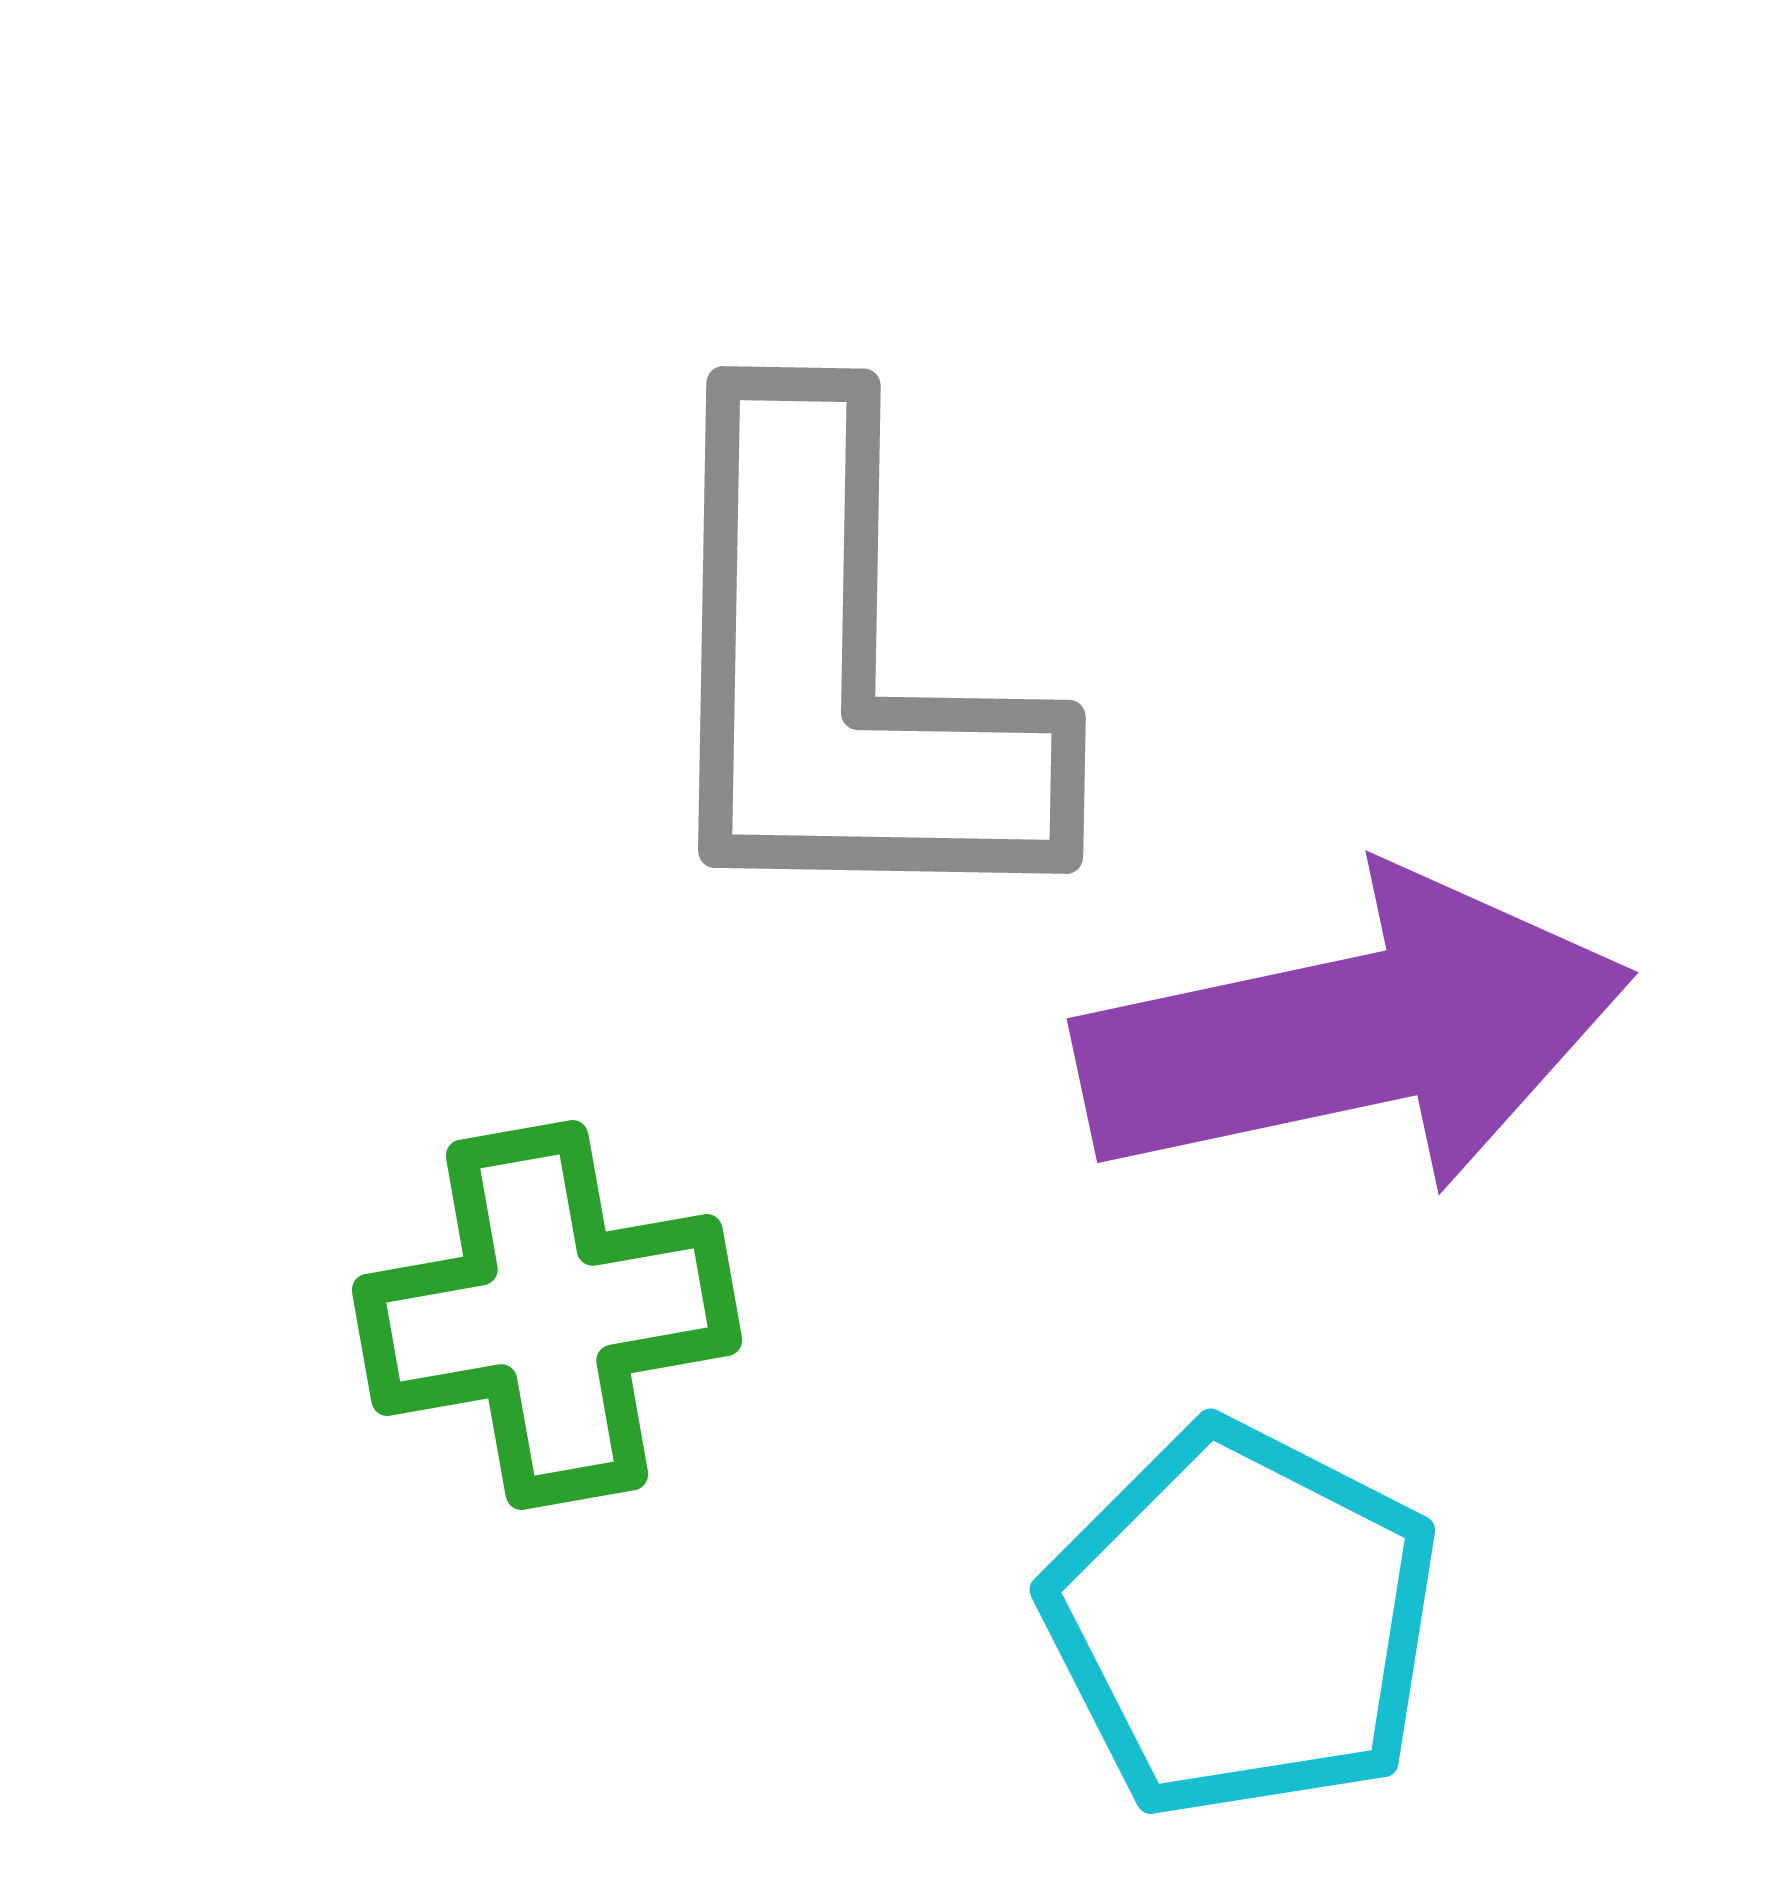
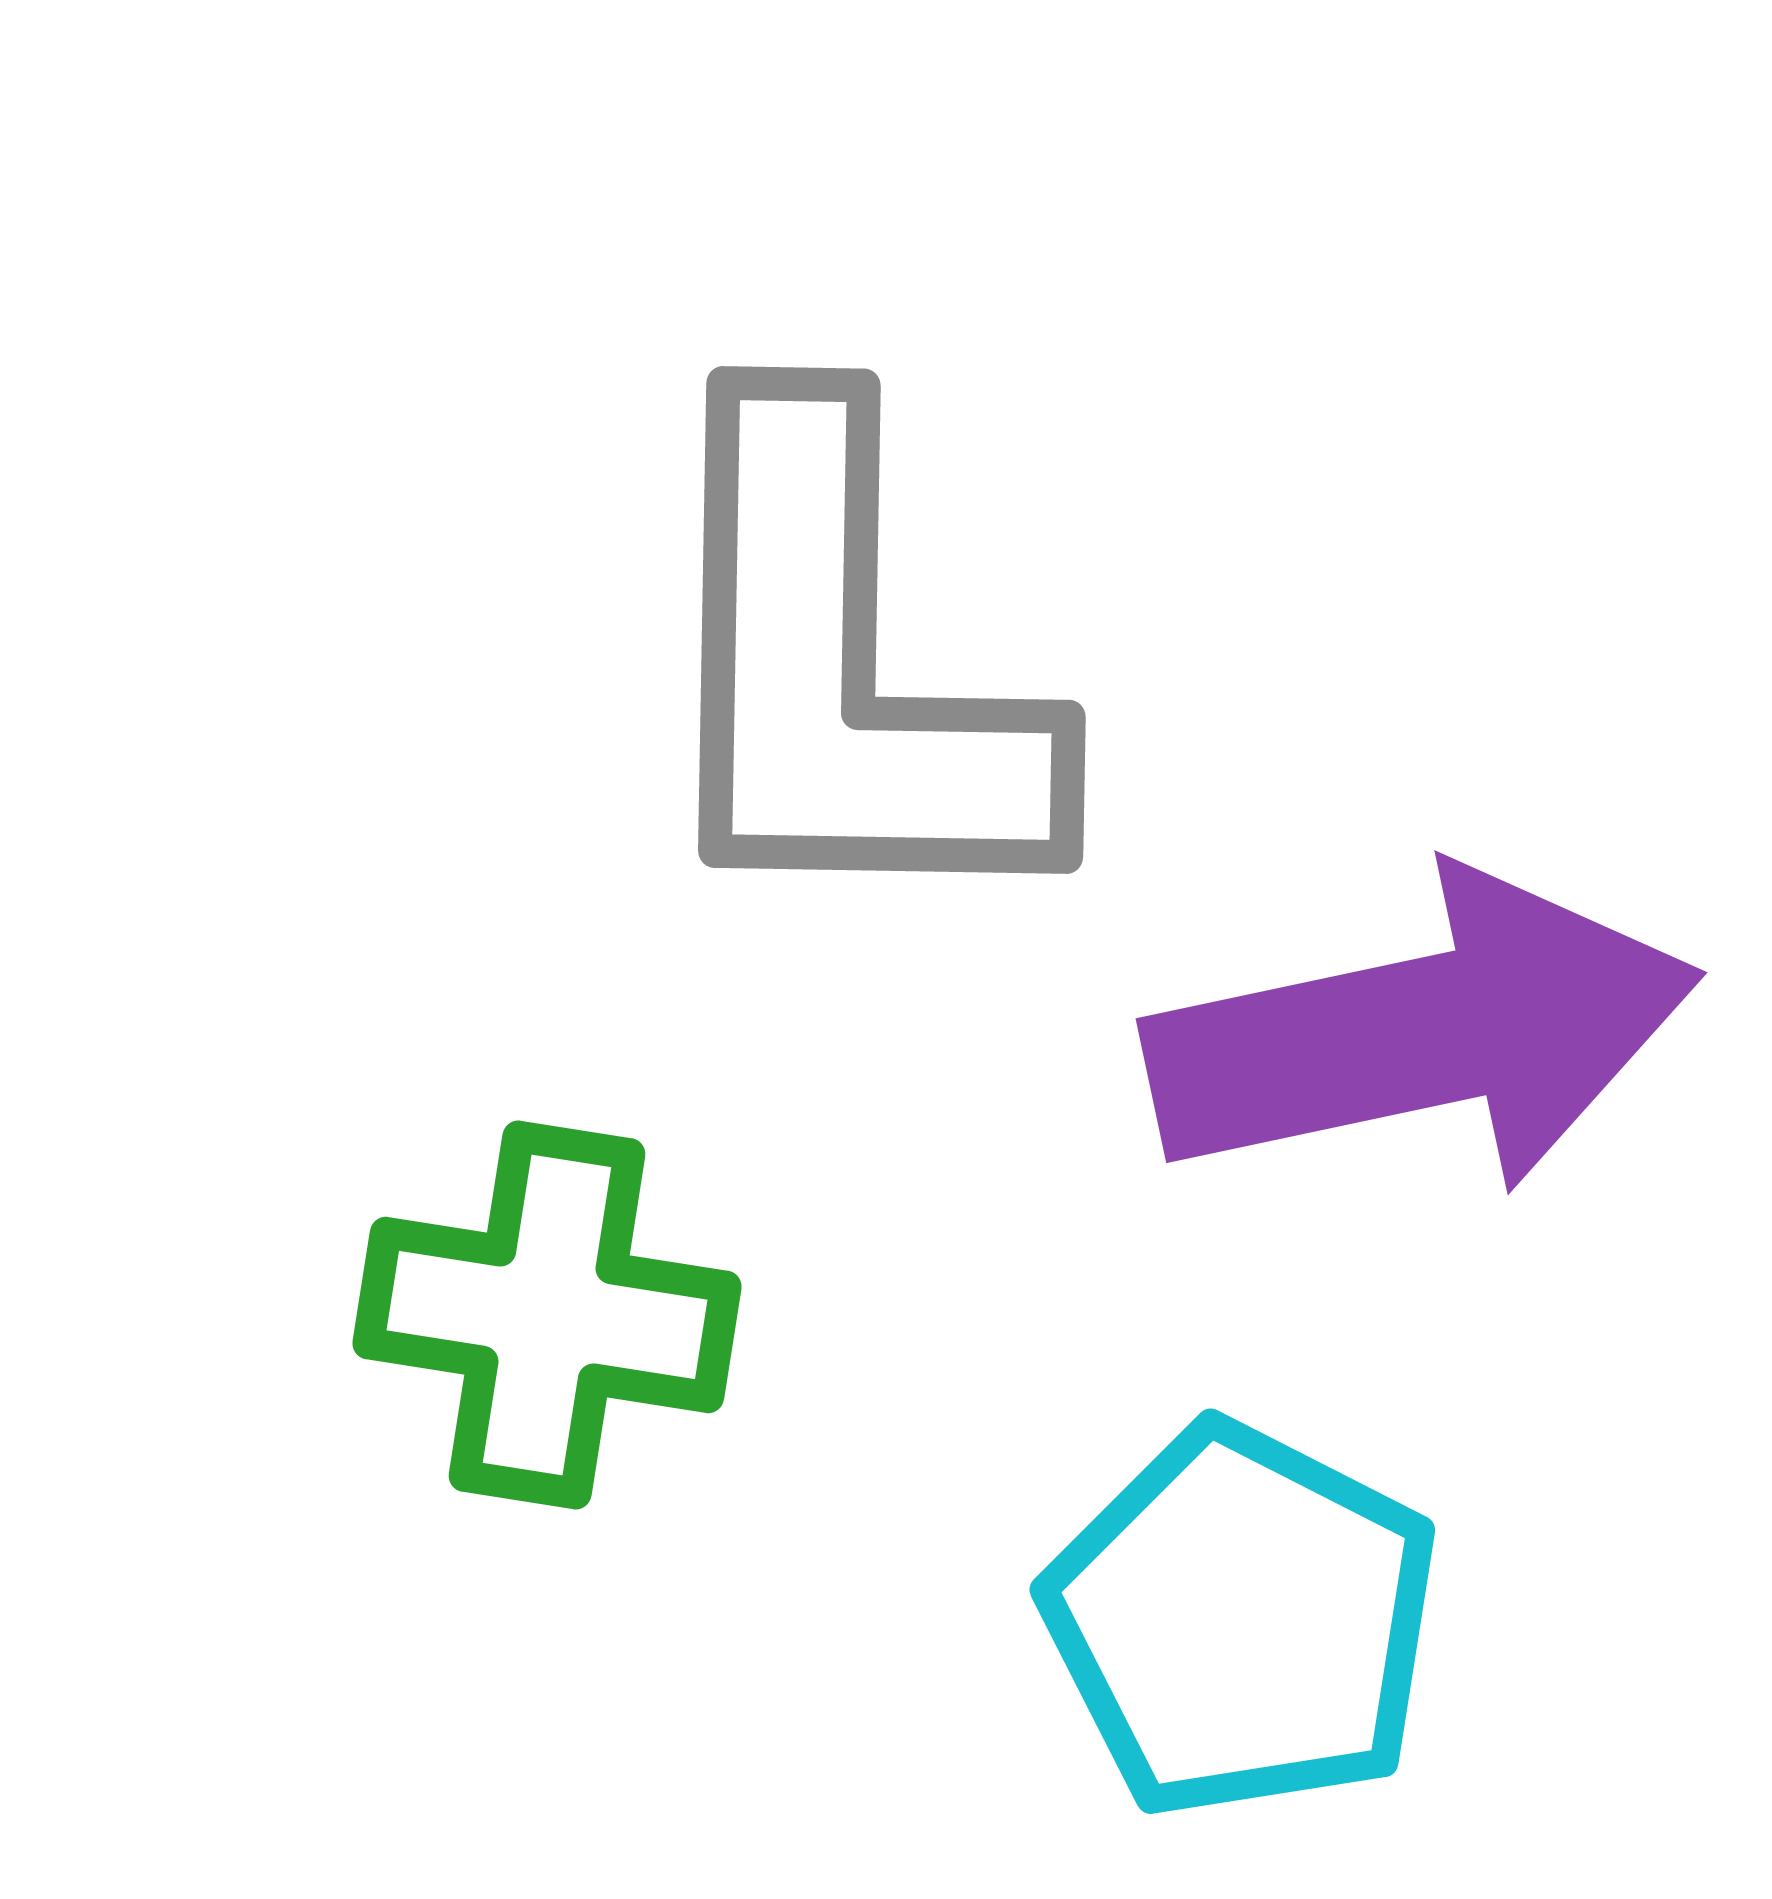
purple arrow: moved 69 px right
green cross: rotated 19 degrees clockwise
